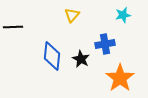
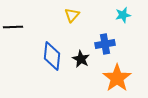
orange star: moved 3 px left
